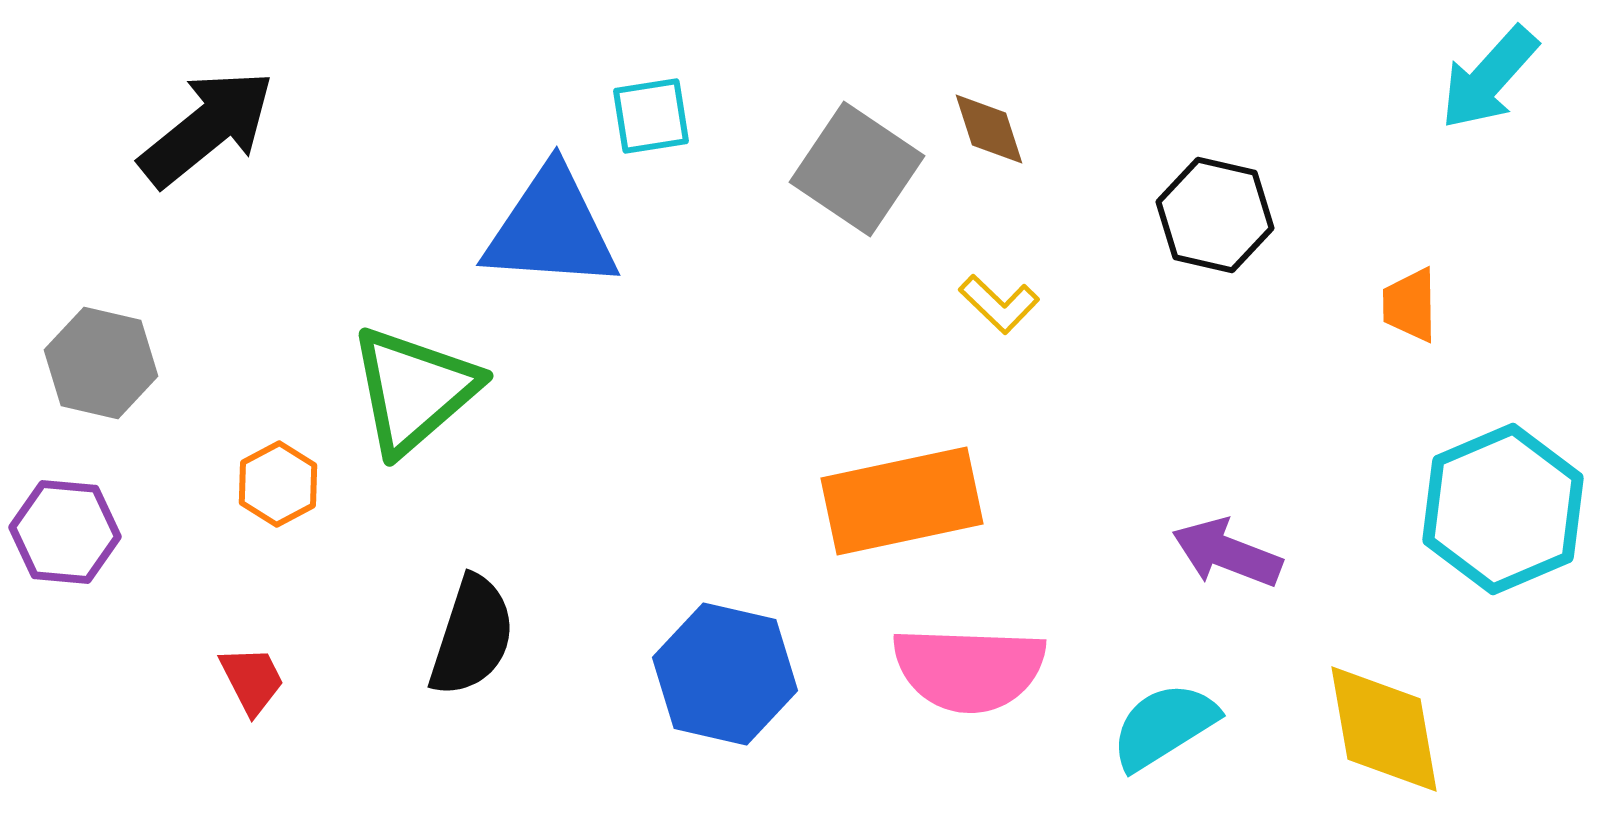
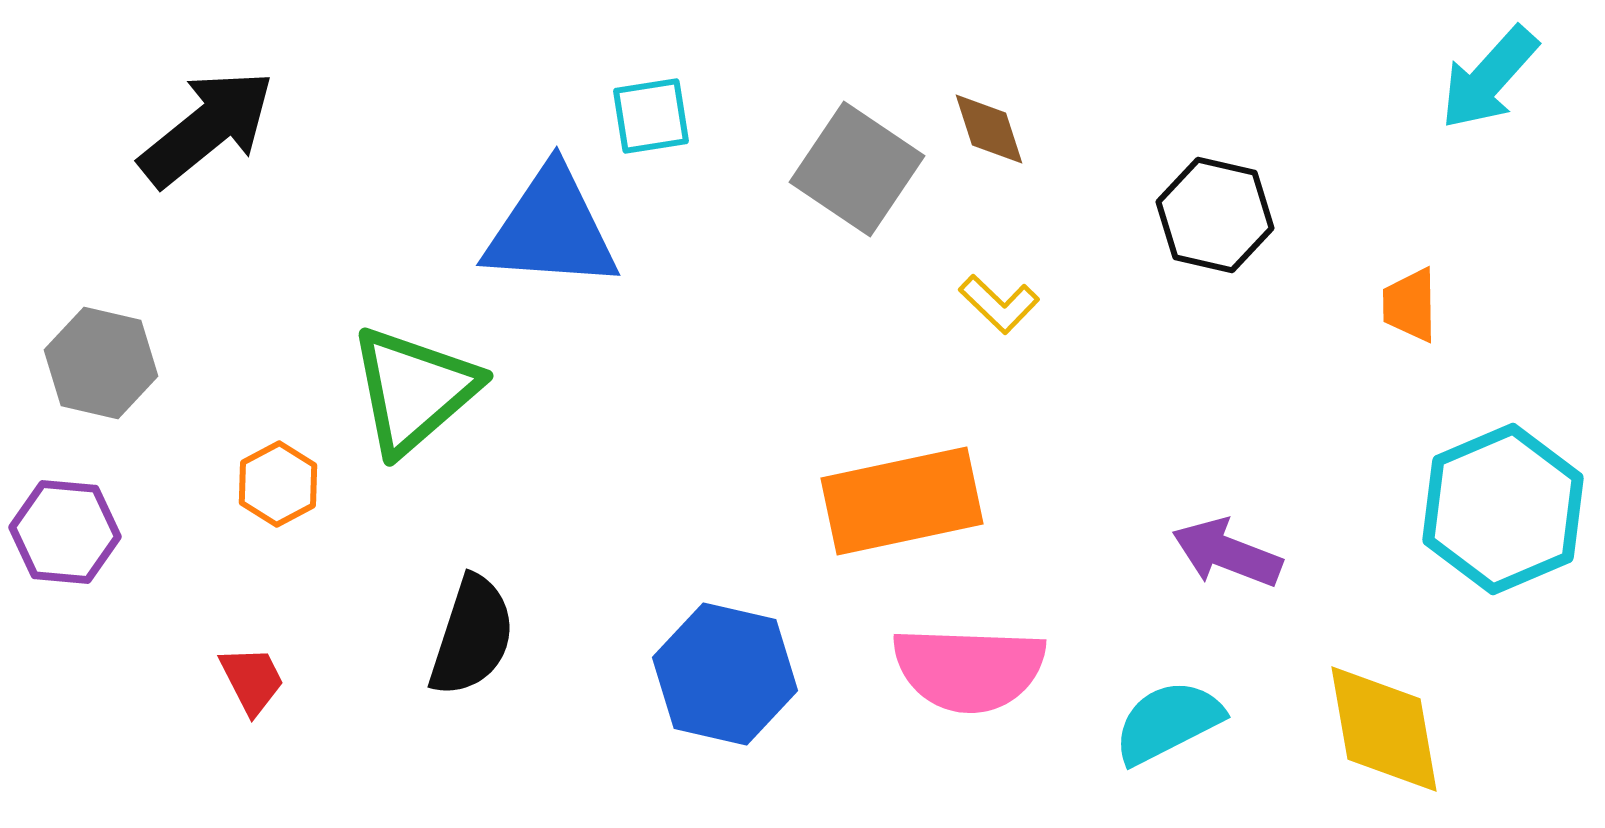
cyan semicircle: moved 4 px right, 4 px up; rotated 5 degrees clockwise
